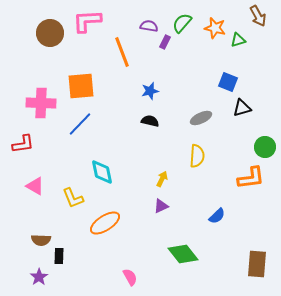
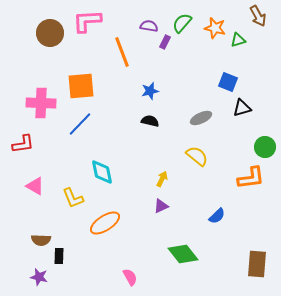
yellow semicircle: rotated 55 degrees counterclockwise
purple star: rotated 24 degrees counterclockwise
